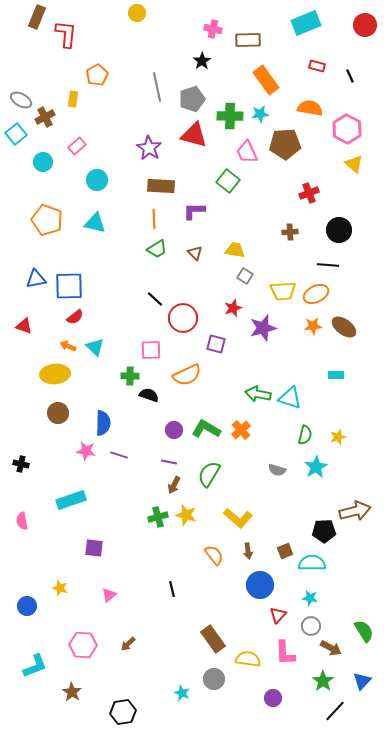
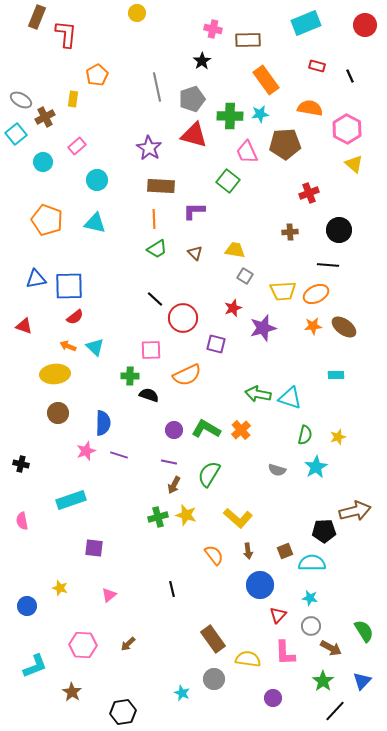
pink star at (86, 451): rotated 30 degrees counterclockwise
